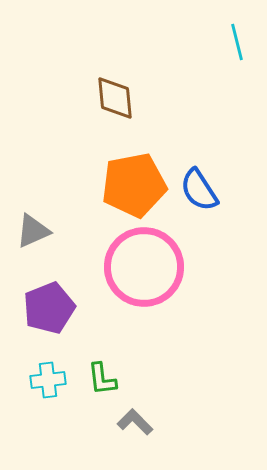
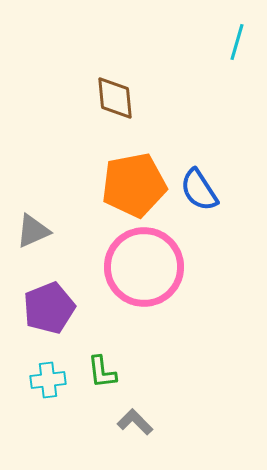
cyan line: rotated 30 degrees clockwise
green L-shape: moved 7 px up
